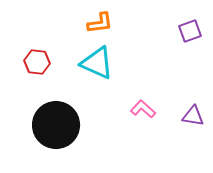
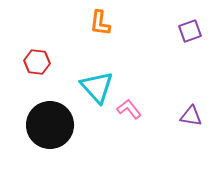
orange L-shape: rotated 104 degrees clockwise
cyan triangle: moved 24 px down; rotated 24 degrees clockwise
pink L-shape: moved 14 px left; rotated 10 degrees clockwise
purple triangle: moved 2 px left
black circle: moved 6 px left
